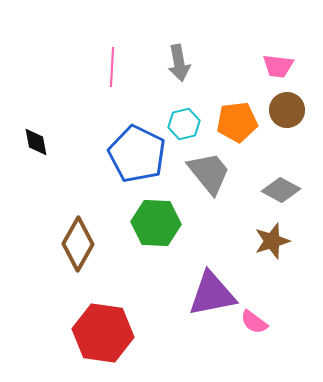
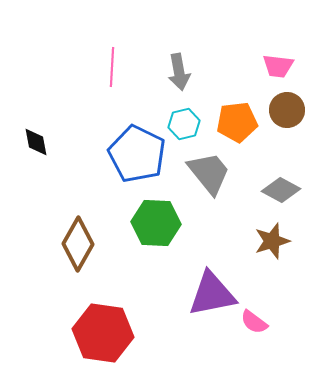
gray arrow: moved 9 px down
